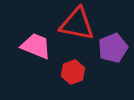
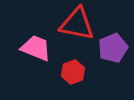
pink trapezoid: moved 2 px down
